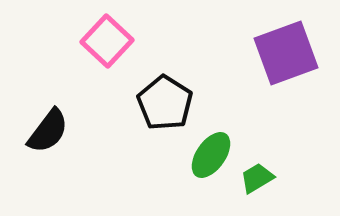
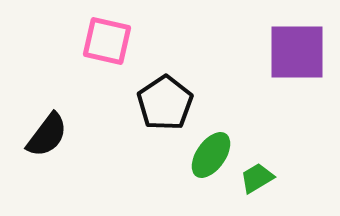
pink square: rotated 30 degrees counterclockwise
purple square: moved 11 px right, 1 px up; rotated 20 degrees clockwise
black pentagon: rotated 6 degrees clockwise
black semicircle: moved 1 px left, 4 px down
